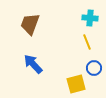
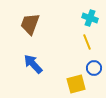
cyan cross: rotated 14 degrees clockwise
